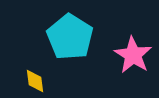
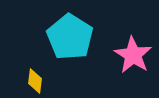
yellow diamond: rotated 15 degrees clockwise
